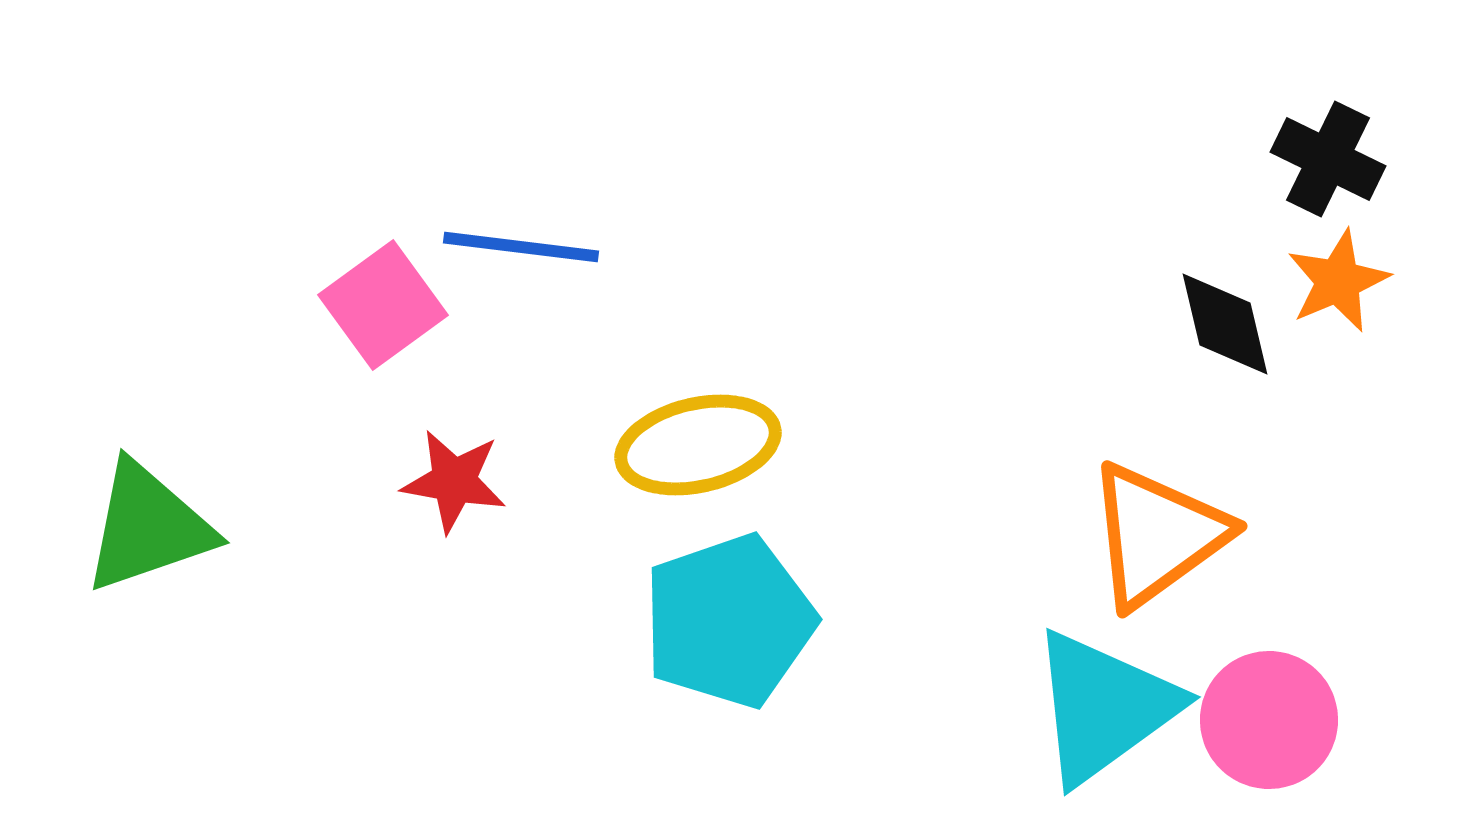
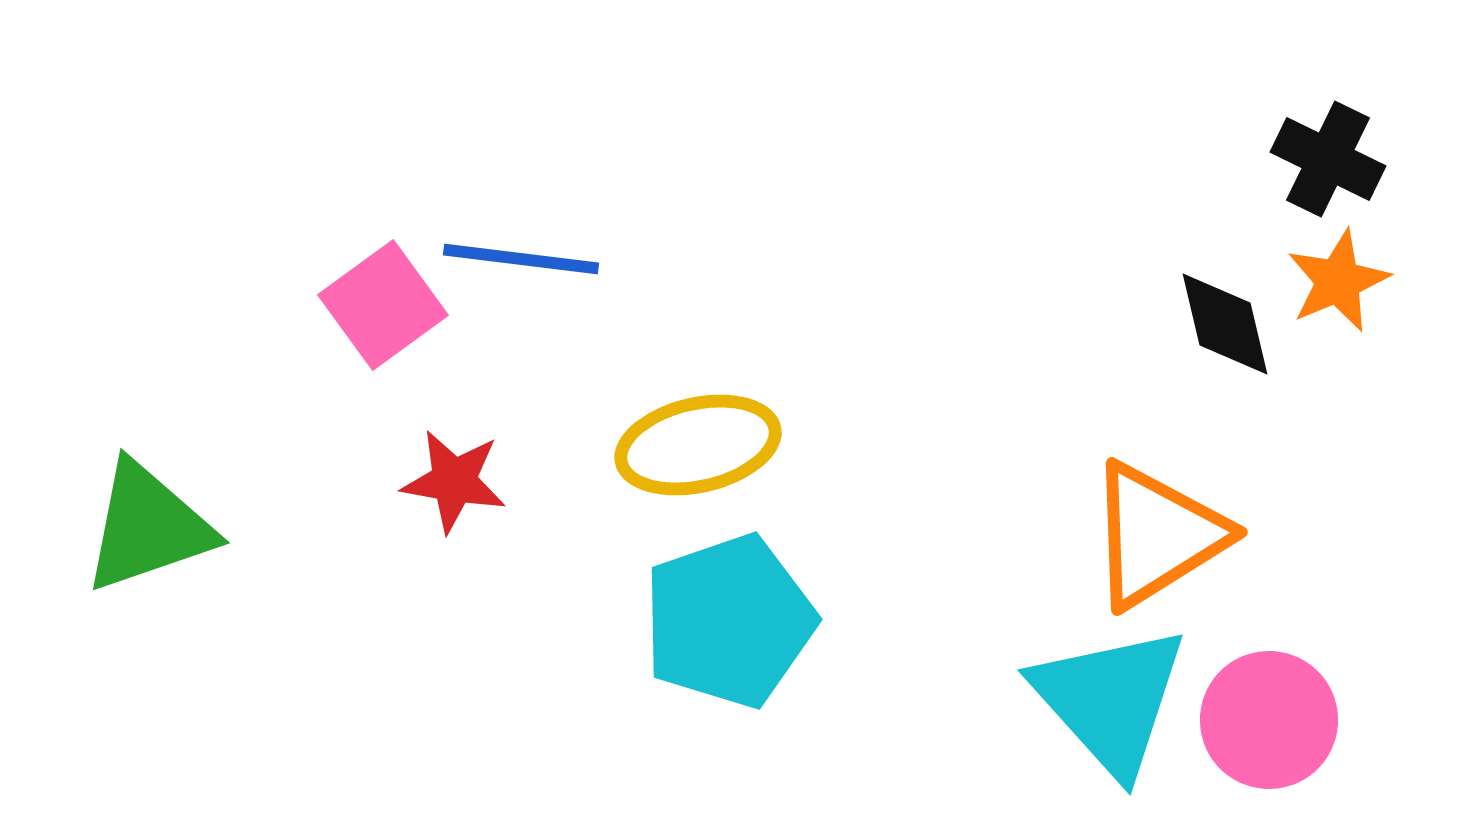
blue line: moved 12 px down
orange triangle: rotated 4 degrees clockwise
cyan triangle: moved 6 px right, 7 px up; rotated 36 degrees counterclockwise
